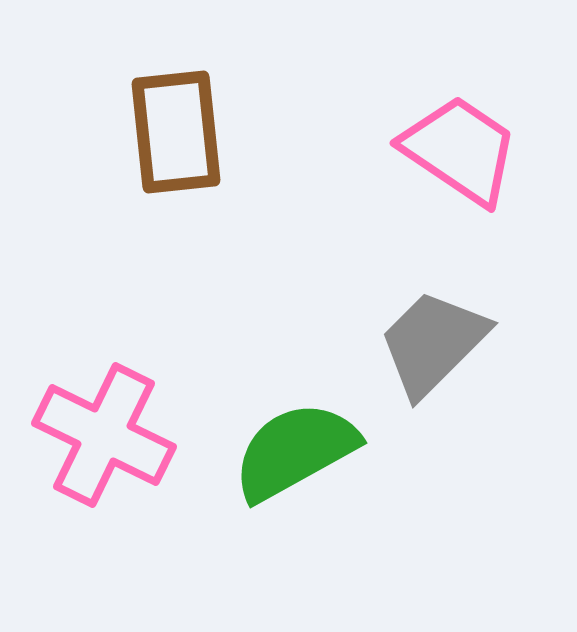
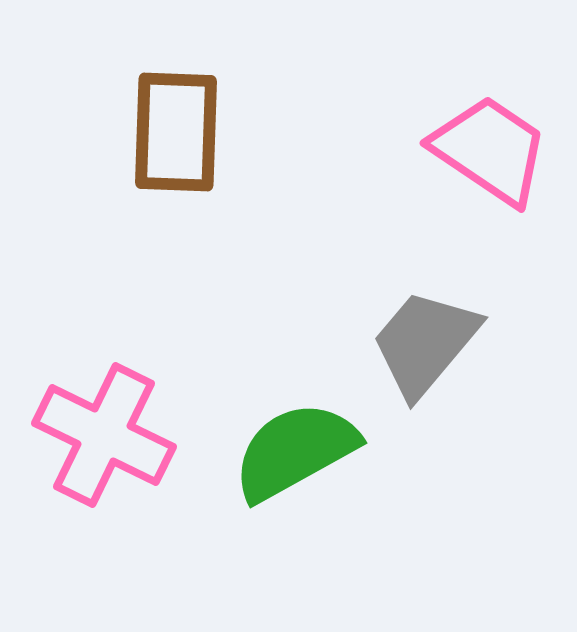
brown rectangle: rotated 8 degrees clockwise
pink trapezoid: moved 30 px right
gray trapezoid: moved 8 px left; rotated 5 degrees counterclockwise
